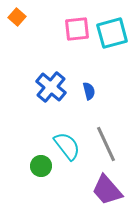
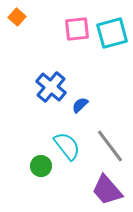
blue semicircle: moved 9 px left, 14 px down; rotated 120 degrees counterclockwise
gray line: moved 4 px right, 2 px down; rotated 12 degrees counterclockwise
